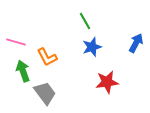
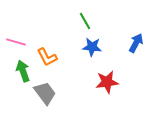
blue star: rotated 24 degrees clockwise
